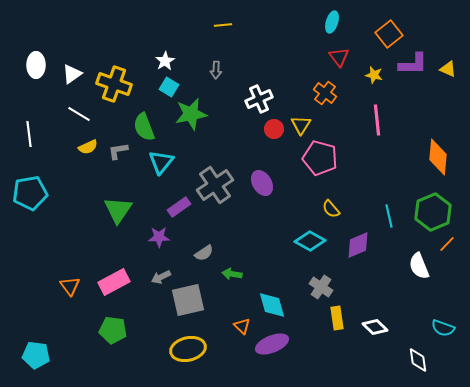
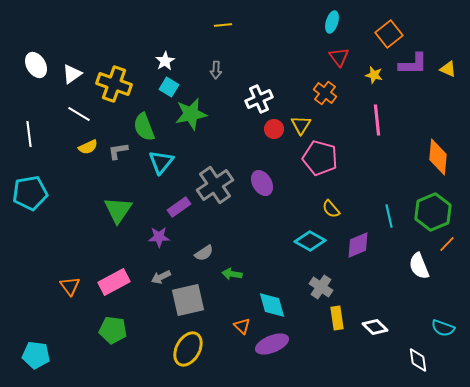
white ellipse at (36, 65): rotated 30 degrees counterclockwise
yellow ellipse at (188, 349): rotated 48 degrees counterclockwise
